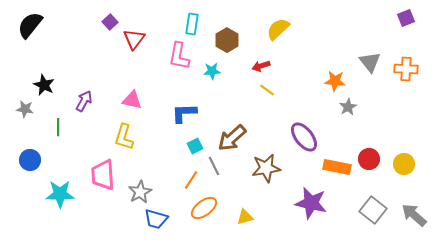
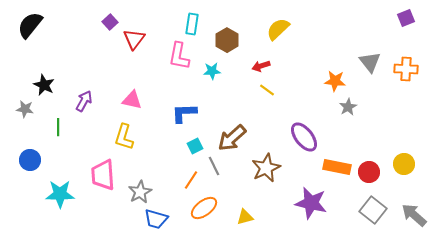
red circle at (369, 159): moved 13 px down
brown star at (266, 168): rotated 16 degrees counterclockwise
